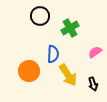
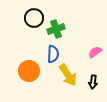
black circle: moved 6 px left, 2 px down
green cross: moved 14 px left, 1 px down; rotated 12 degrees clockwise
black arrow: moved 2 px up; rotated 24 degrees clockwise
